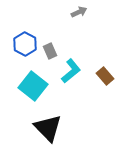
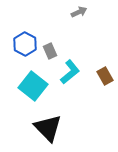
cyan L-shape: moved 1 px left, 1 px down
brown rectangle: rotated 12 degrees clockwise
